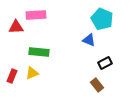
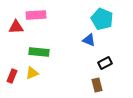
brown rectangle: rotated 24 degrees clockwise
